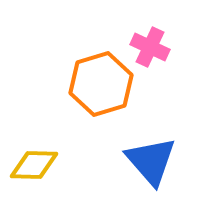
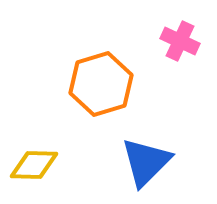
pink cross: moved 30 px right, 6 px up
blue triangle: moved 5 px left, 1 px down; rotated 26 degrees clockwise
